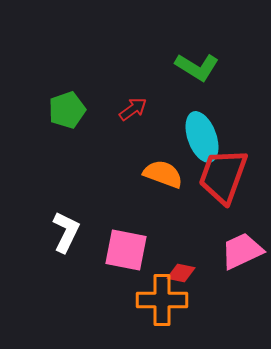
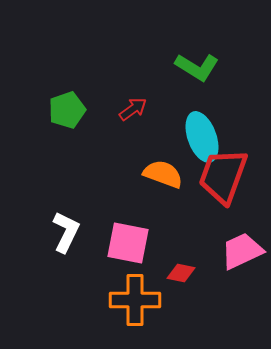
pink square: moved 2 px right, 7 px up
orange cross: moved 27 px left
